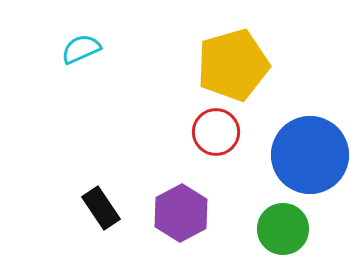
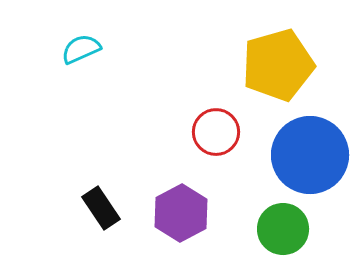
yellow pentagon: moved 45 px right
